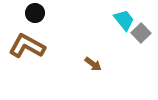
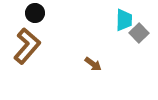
cyan trapezoid: rotated 40 degrees clockwise
gray square: moved 2 px left
brown L-shape: rotated 102 degrees clockwise
